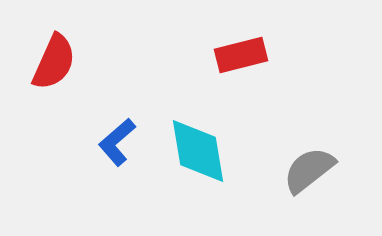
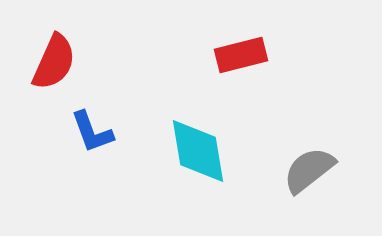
blue L-shape: moved 25 px left, 10 px up; rotated 69 degrees counterclockwise
